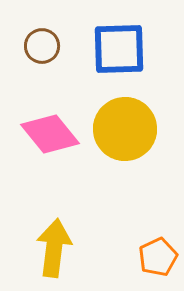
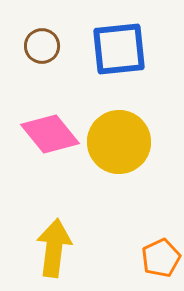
blue square: rotated 4 degrees counterclockwise
yellow circle: moved 6 px left, 13 px down
orange pentagon: moved 3 px right, 1 px down
